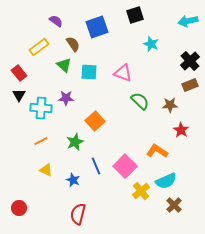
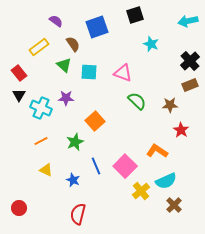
green semicircle: moved 3 px left
cyan cross: rotated 20 degrees clockwise
